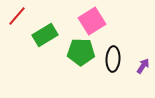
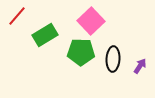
pink square: moved 1 px left; rotated 12 degrees counterclockwise
purple arrow: moved 3 px left
